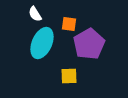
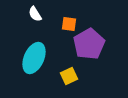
cyan ellipse: moved 8 px left, 15 px down
yellow square: rotated 24 degrees counterclockwise
